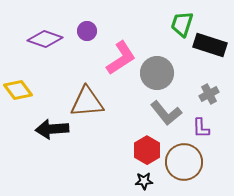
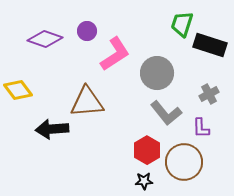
pink L-shape: moved 6 px left, 4 px up
